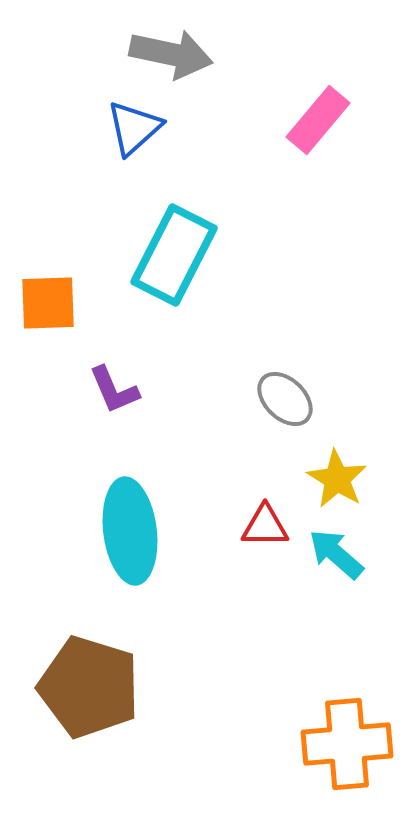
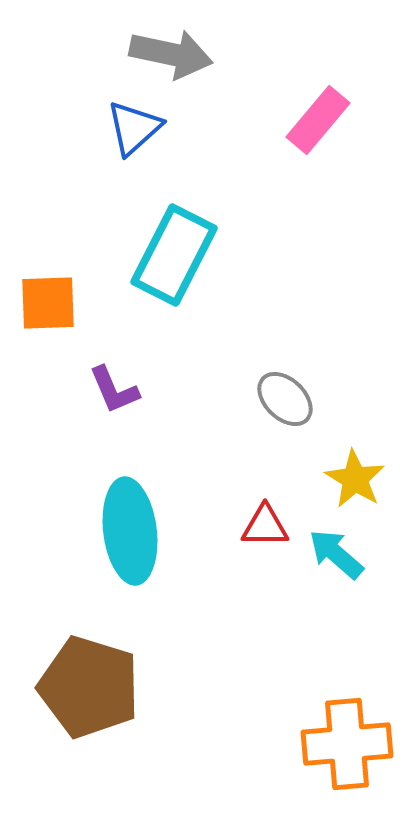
yellow star: moved 18 px right
